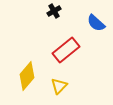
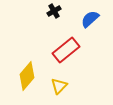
blue semicircle: moved 6 px left, 4 px up; rotated 96 degrees clockwise
